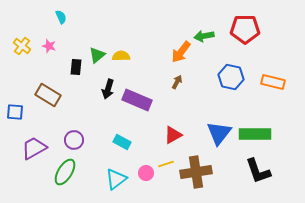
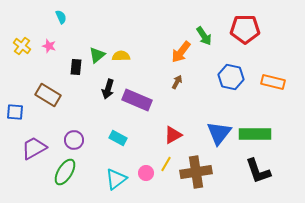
green arrow: rotated 114 degrees counterclockwise
cyan rectangle: moved 4 px left, 4 px up
yellow line: rotated 42 degrees counterclockwise
